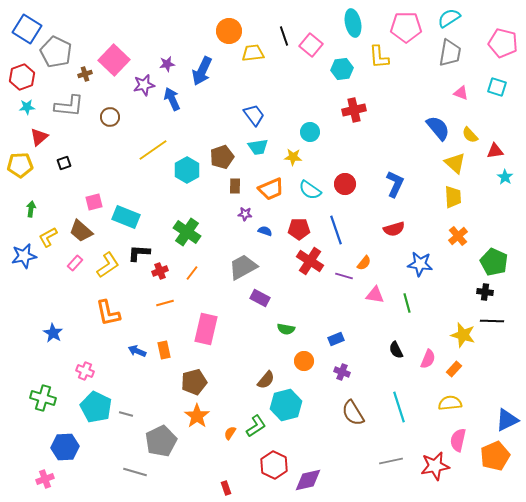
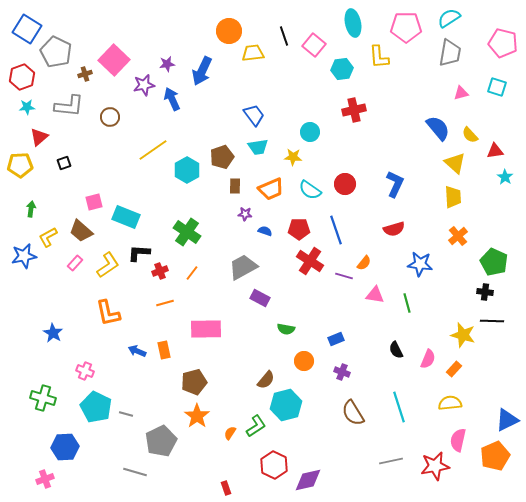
pink square at (311, 45): moved 3 px right
pink triangle at (461, 93): rotated 35 degrees counterclockwise
pink rectangle at (206, 329): rotated 76 degrees clockwise
